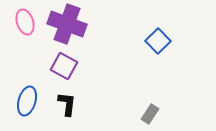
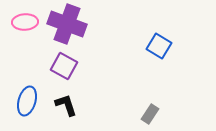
pink ellipse: rotated 75 degrees counterclockwise
blue square: moved 1 px right, 5 px down; rotated 15 degrees counterclockwise
black L-shape: moved 1 px left, 1 px down; rotated 25 degrees counterclockwise
